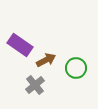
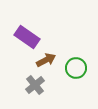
purple rectangle: moved 7 px right, 8 px up
